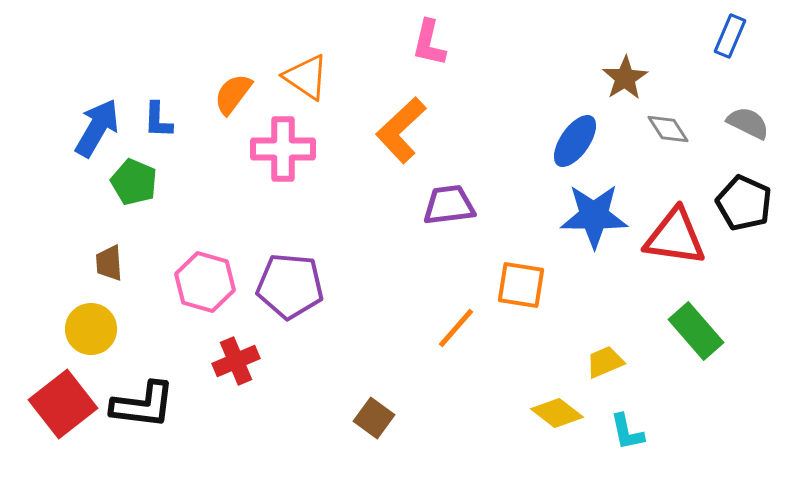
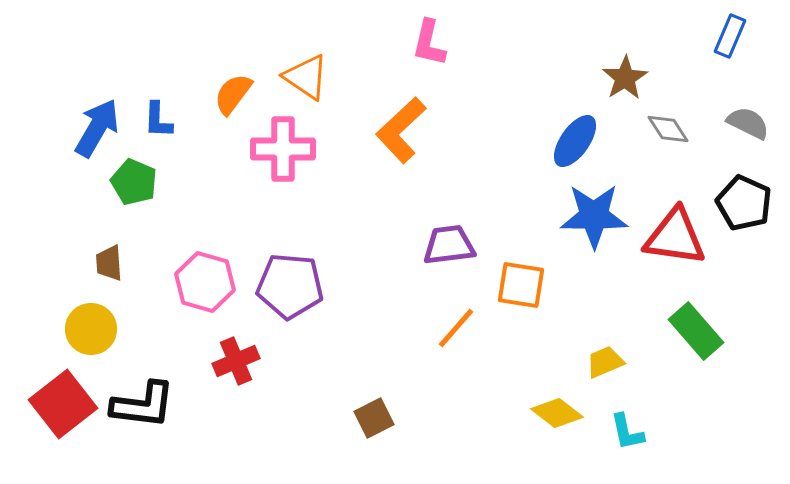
purple trapezoid: moved 40 px down
brown square: rotated 27 degrees clockwise
